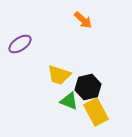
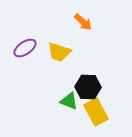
orange arrow: moved 2 px down
purple ellipse: moved 5 px right, 4 px down
yellow trapezoid: moved 23 px up
black hexagon: rotated 15 degrees clockwise
